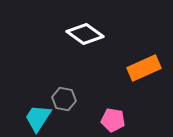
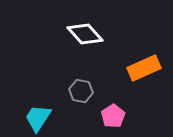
white diamond: rotated 12 degrees clockwise
gray hexagon: moved 17 px right, 8 px up
pink pentagon: moved 4 px up; rotated 30 degrees clockwise
